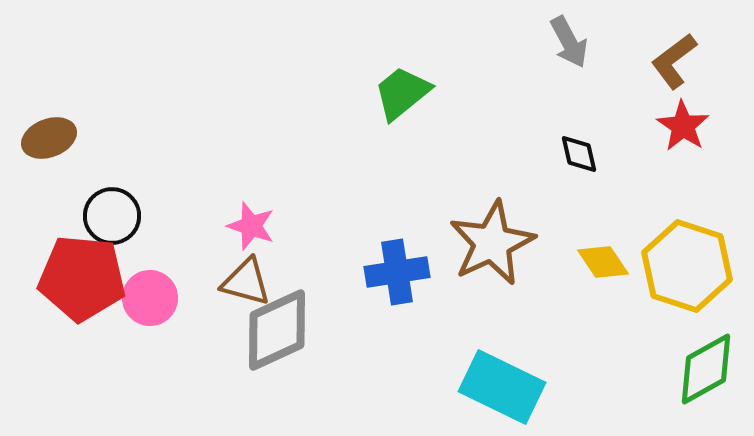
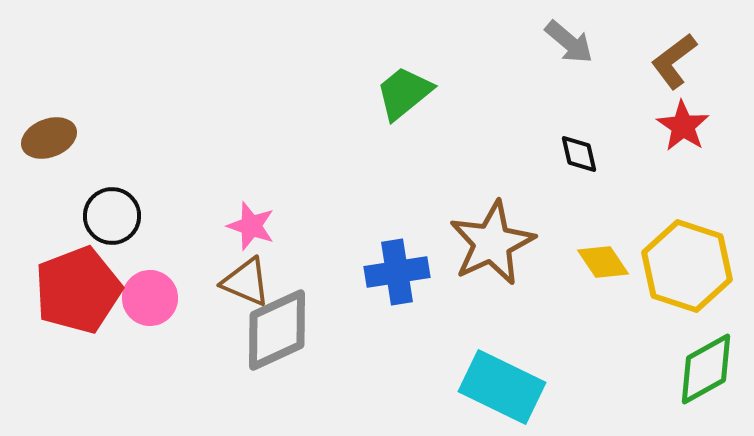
gray arrow: rotated 22 degrees counterclockwise
green trapezoid: moved 2 px right
red pentagon: moved 4 px left, 12 px down; rotated 26 degrees counterclockwise
brown triangle: rotated 8 degrees clockwise
